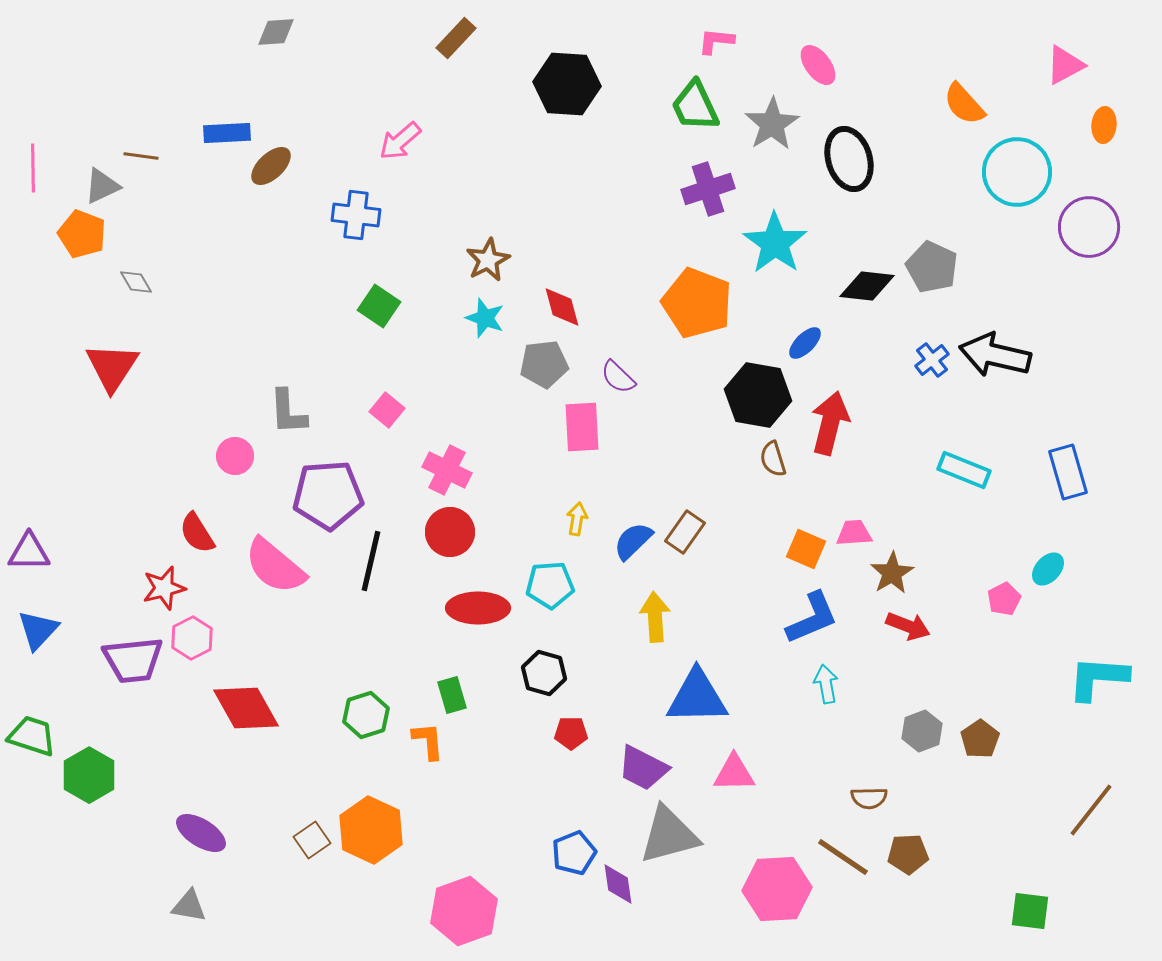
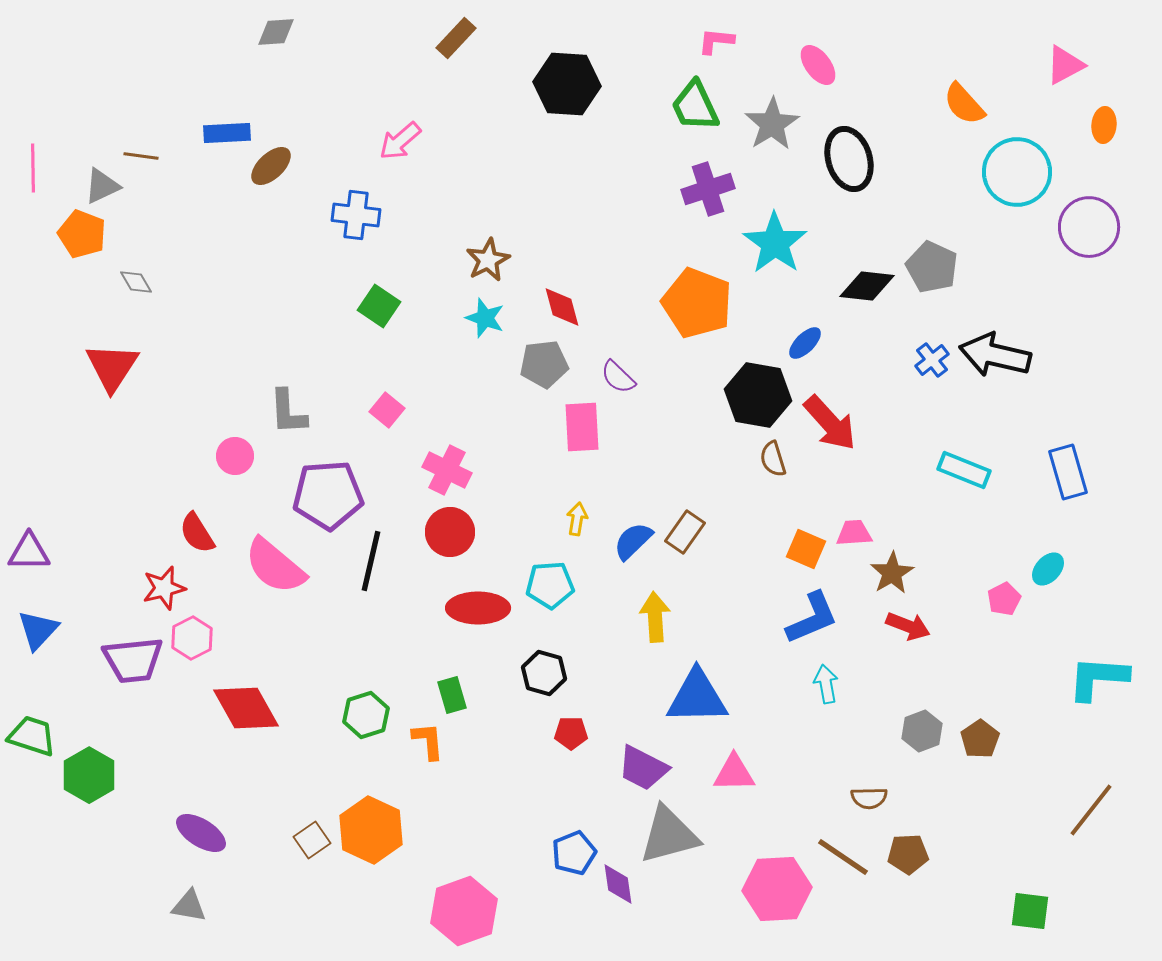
red arrow at (830, 423): rotated 124 degrees clockwise
